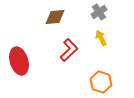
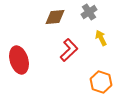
gray cross: moved 10 px left
red ellipse: moved 1 px up
